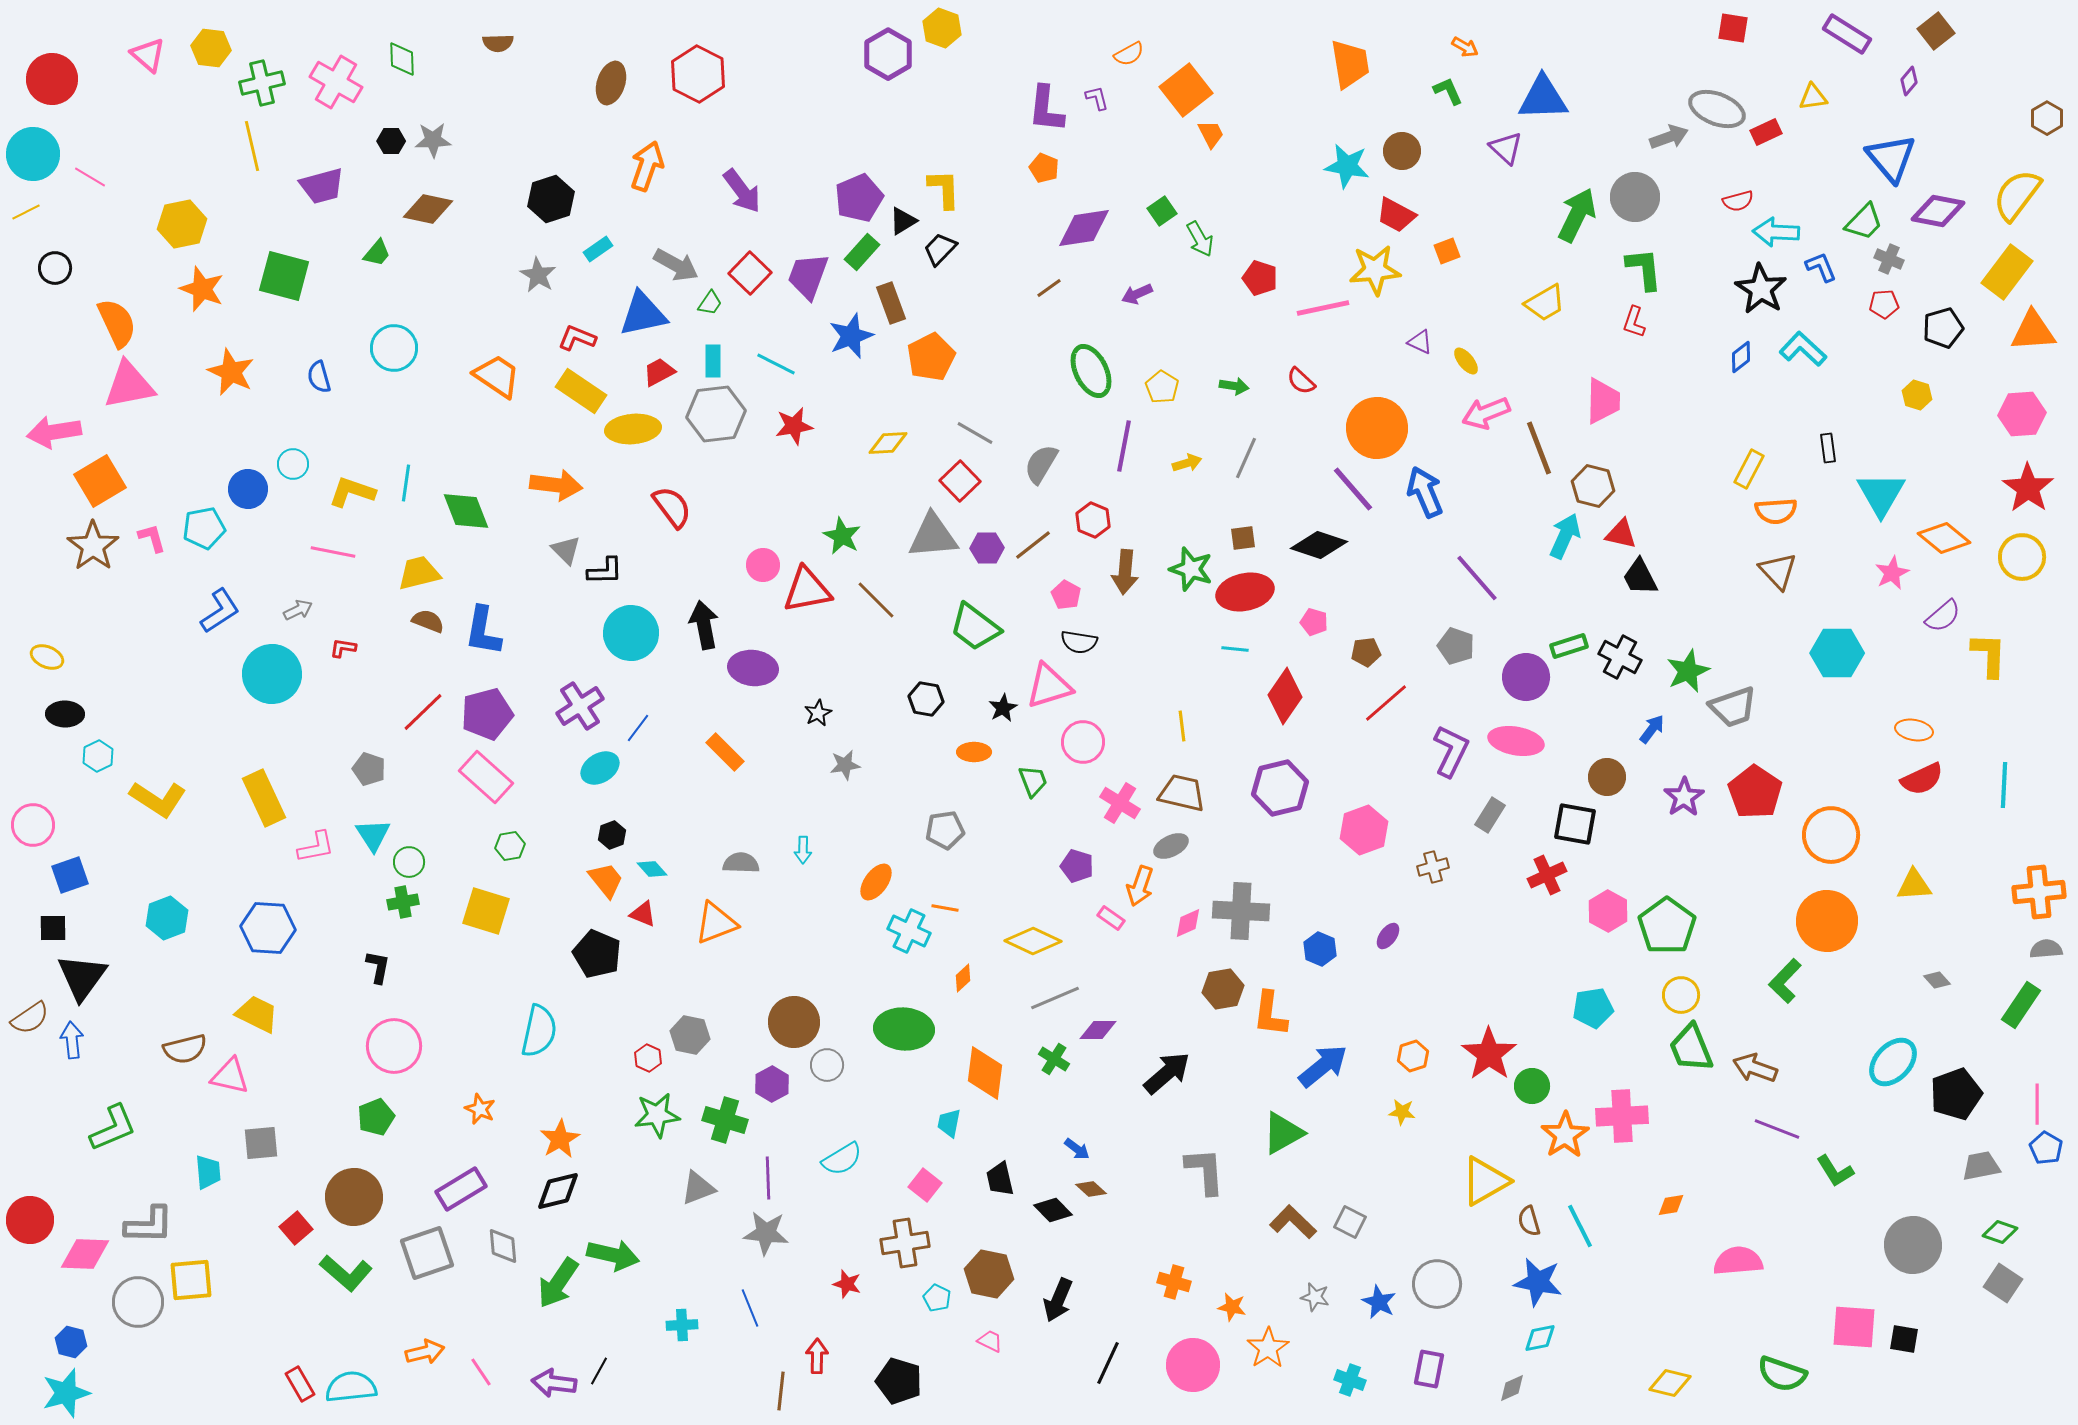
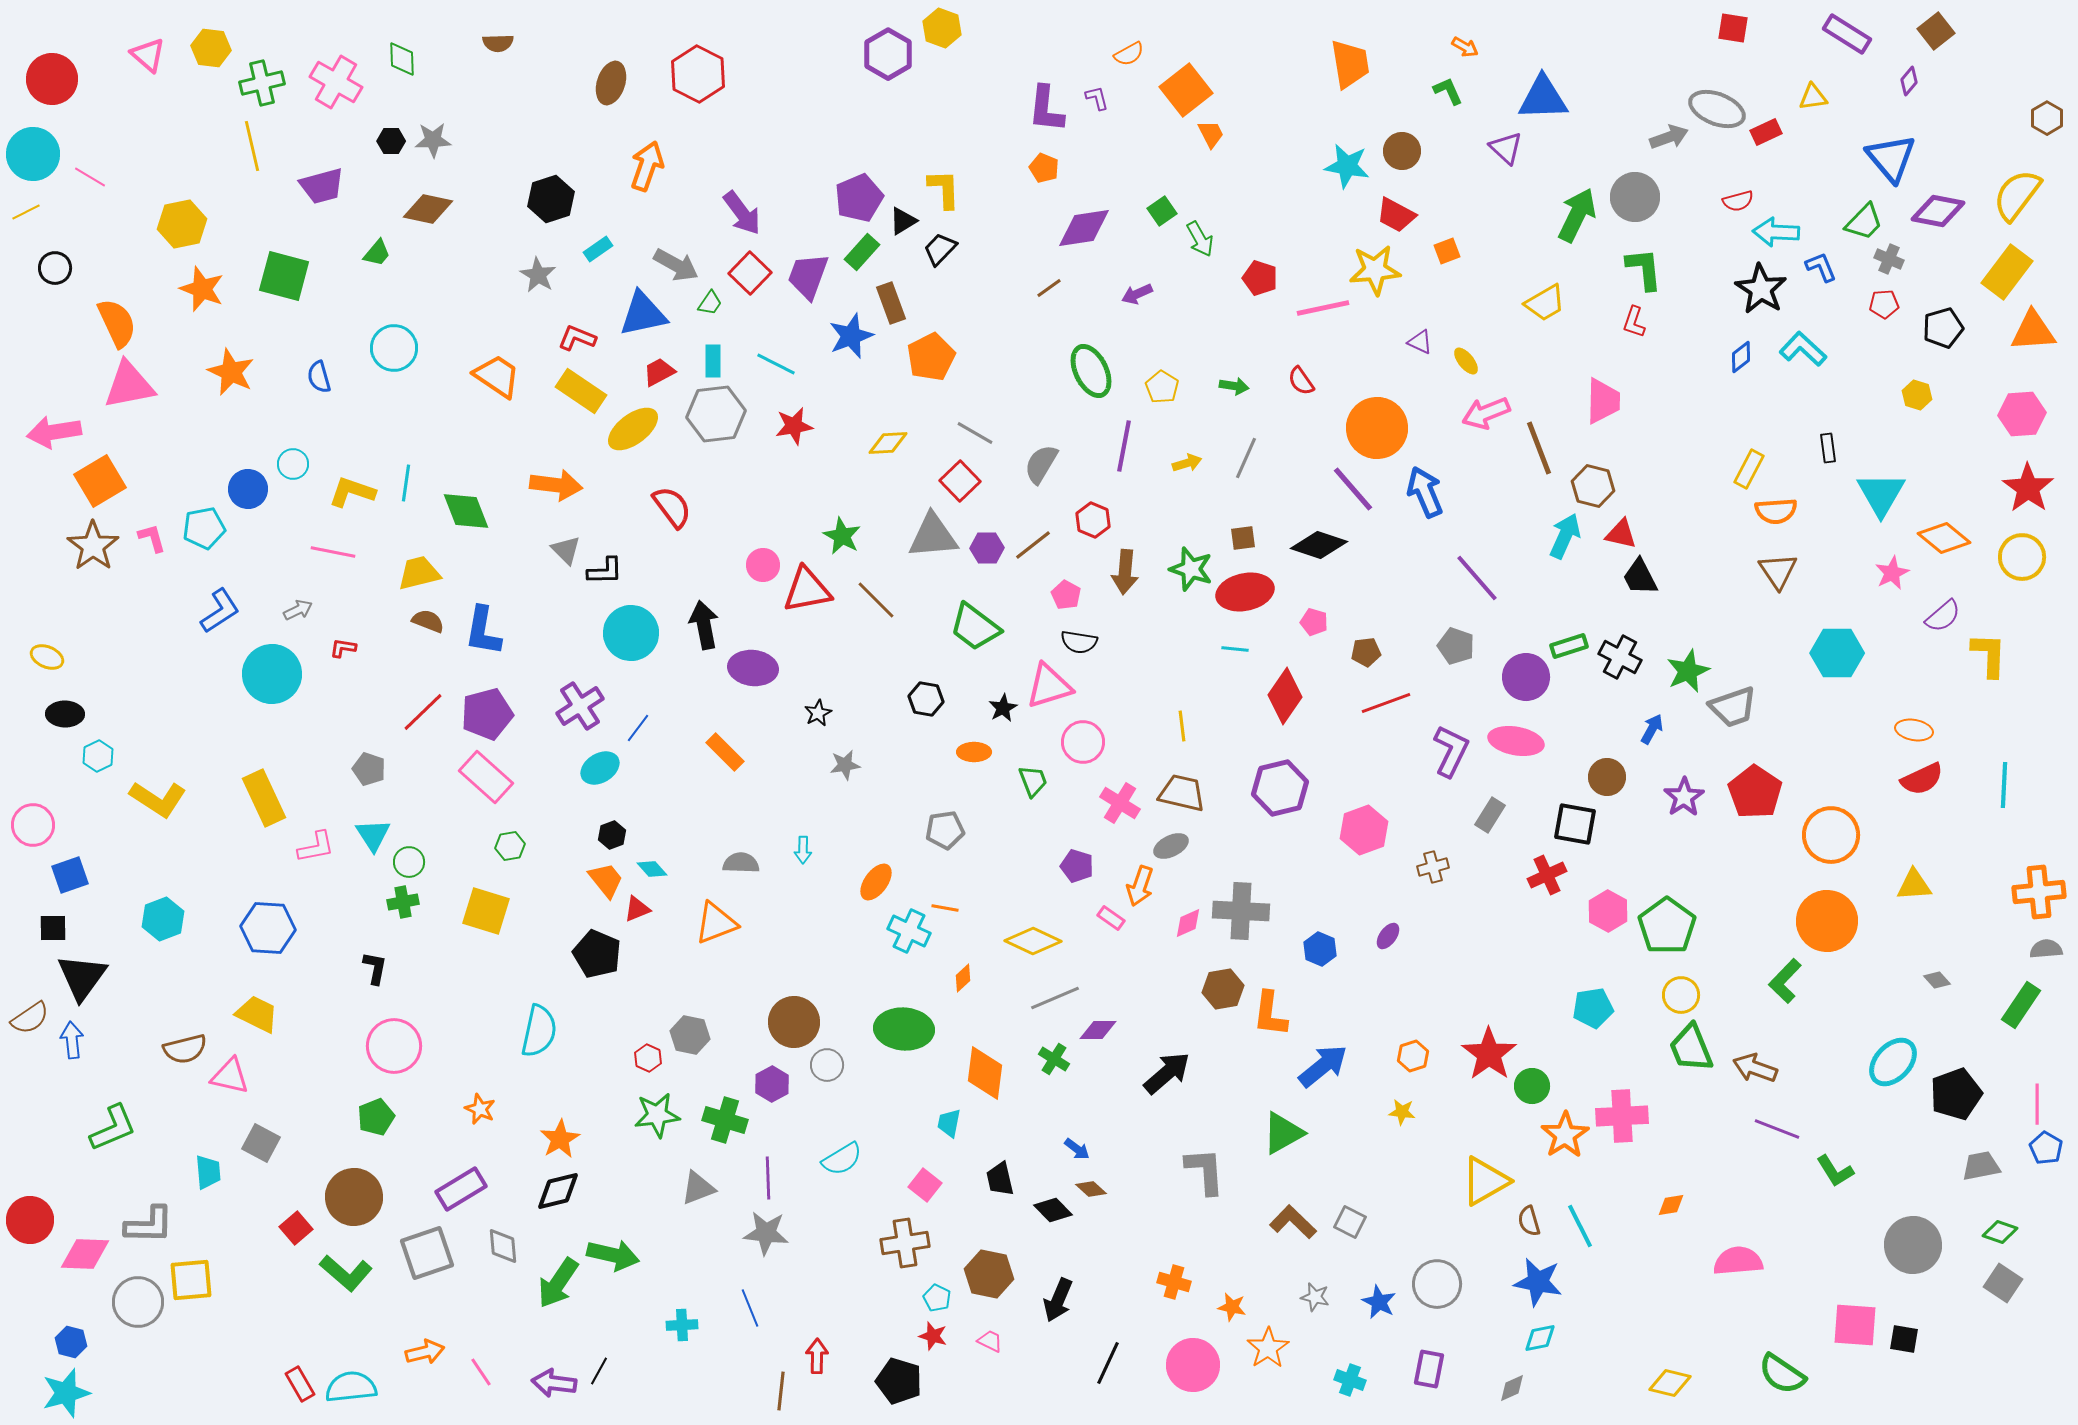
purple arrow at (742, 191): moved 22 px down
red semicircle at (1301, 381): rotated 12 degrees clockwise
yellow ellipse at (633, 429): rotated 32 degrees counterclockwise
brown triangle at (1778, 571): rotated 9 degrees clockwise
red line at (1386, 703): rotated 21 degrees clockwise
blue arrow at (1652, 729): rotated 8 degrees counterclockwise
red triangle at (643, 914): moved 6 px left, 5 px up; rotated 44 degrees counterclockwise
cyan hexagon at (167, 918): moved 4 px left, 1 px down
black L-shape at (378, 967): moved 3 px left, 1 px down
gray square at (261, 1143): rotated 33 degrees clockwise
red star at (847, 1284): moved 86 px right, 52 px down
pink square at (1854, 1327): moved 1 px right, 2 px up
green semicircle at (1782, 1374): rotated 15 degrees clockwise
